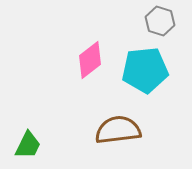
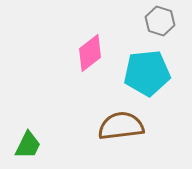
pink diamond: moved 7 px up
cyan pentagon: moved 2 px right, 3 px down
brown semicircle: moved 3 px right, 4 px up
